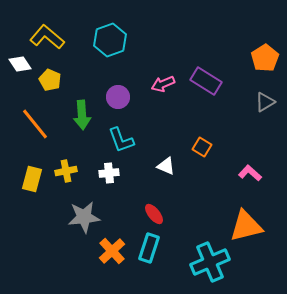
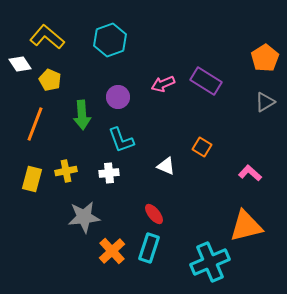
orange line: rotated 60 degrees clockwise
